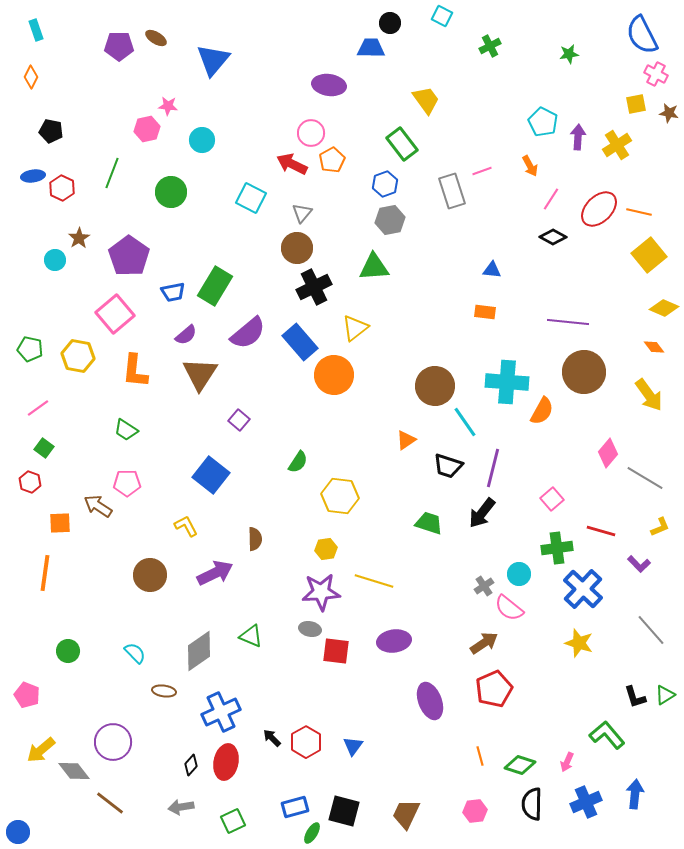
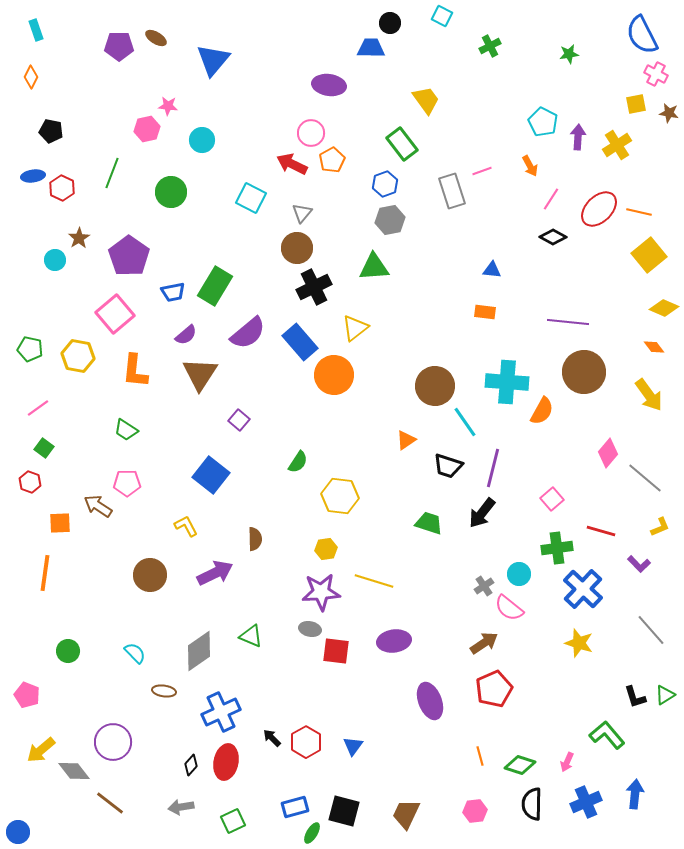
gray line at (645, 478): rotated 9 degrees clockwise
